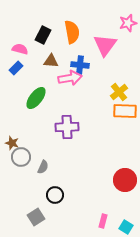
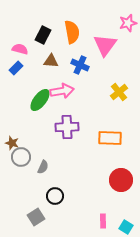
blue cross: rotated 18 degrees clockwise
pink arrow: moved 8 px left, 13 px down
green ellipse: moved 4 px right, 2 px down
orange rectangle: moved 15 px left, 27 px down
red circle: moved 4 px left
black circle: moved 1 px down
pink rectangle: rotated 16 degrees counterclockwise
